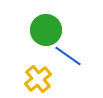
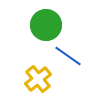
green circle: moved 5 px up
